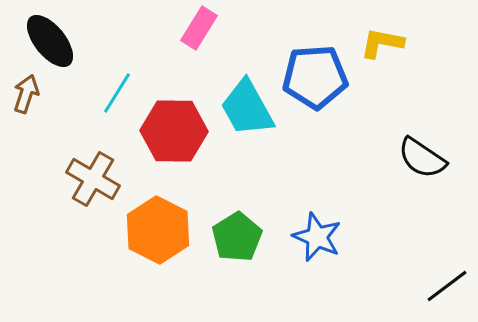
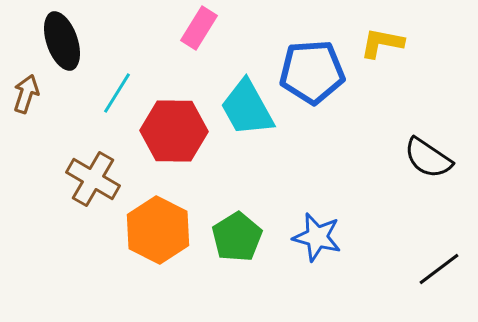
black ellipse: moved 12 px right; rotated 20 degrees clockwise
blue pentagon: moved 3 px left, 5 px up
black semicircle: moved 6 px right
blue star: rotated 9 degrees counterclockwise
black line: moved 8 px left, 17 px up
